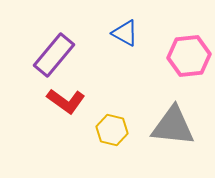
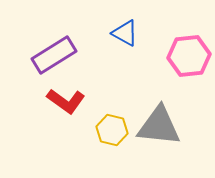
purple rectangle: rotated 18 degrees clockwise
gray triangle: moved 14 px left
